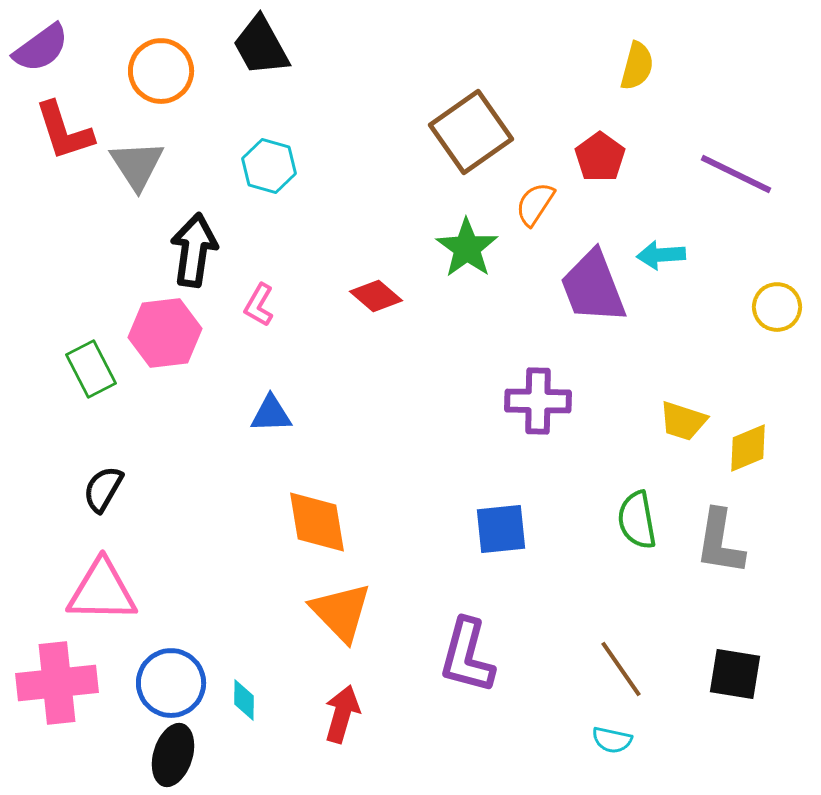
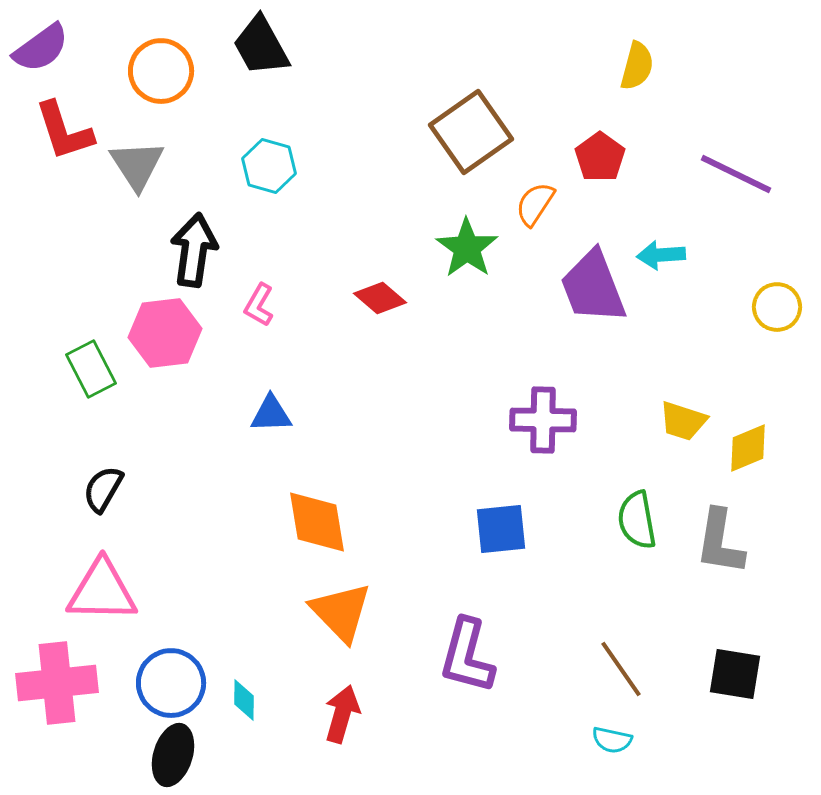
red diamond: moved 4 px right, 2 px down
purple cross: moved 5 px right, 19 px down
